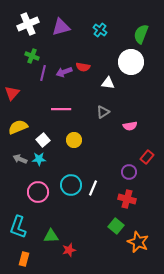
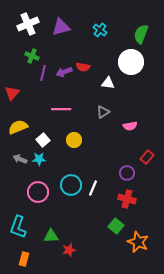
purple circle: moved 2 px left, 1 px down
